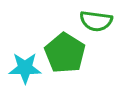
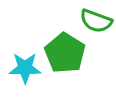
green semicircle: rotated 12 degrees clockwise
